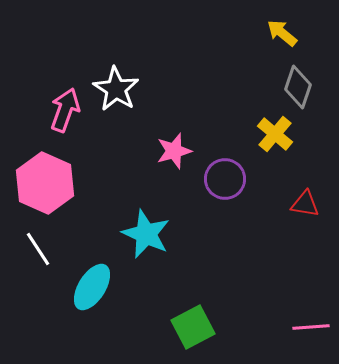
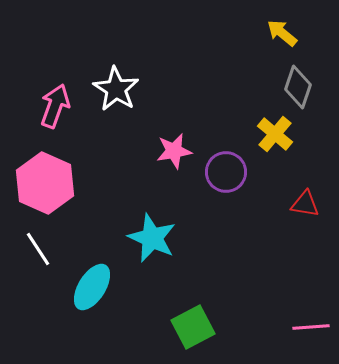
pink arrow: moved 10 px left, 4 px up
pink star: rotated 6 degrees clockwise
purple circle: moved 1 px right, 7 px up
cyan star: moved 6 px right, 4 px down
